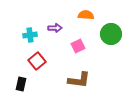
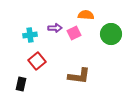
pink square: moved 4 px left, 13 px up
brown L-shape: moved 4 px up
